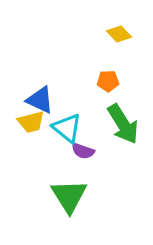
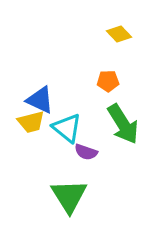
purple semicircle: moved 3 px right, 1 px down
